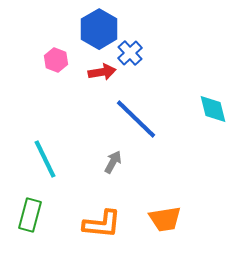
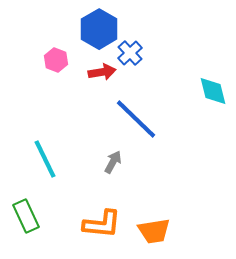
cyan diamond: moved 18 px up
green rectangle: moved 4 px left, 1 px down; rotated 40 degrees counterclockwise
orange trapezoid: moved 11 px left, 12 px down
